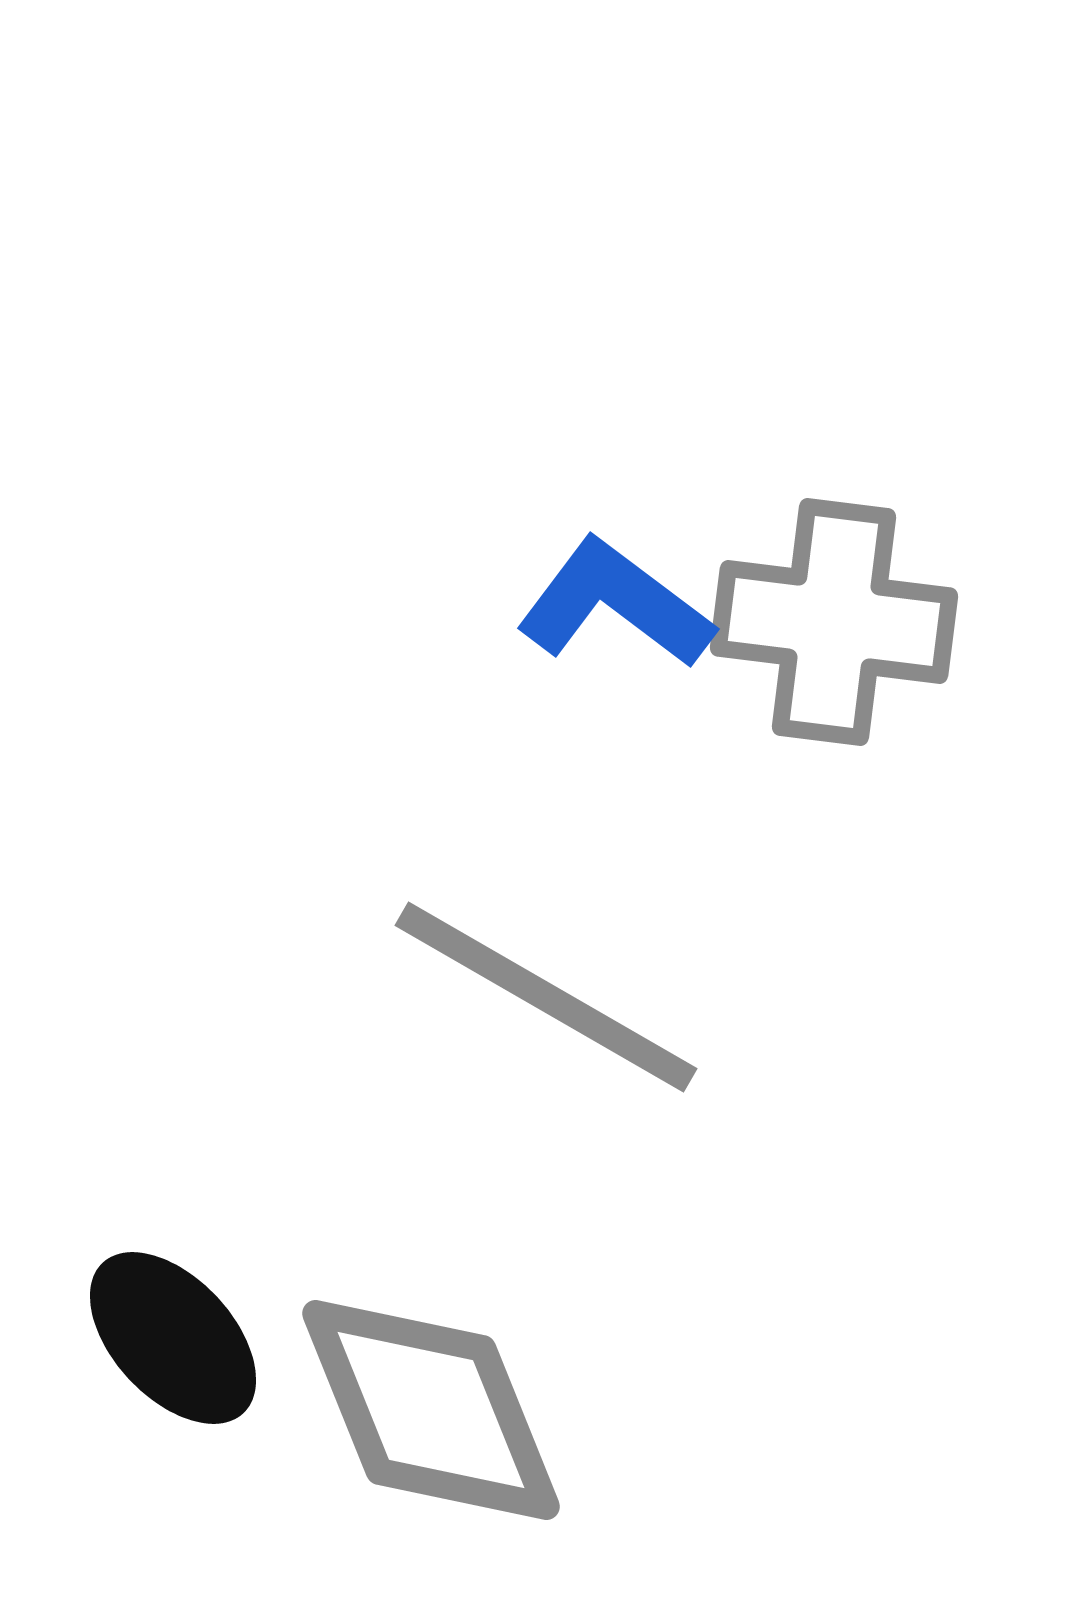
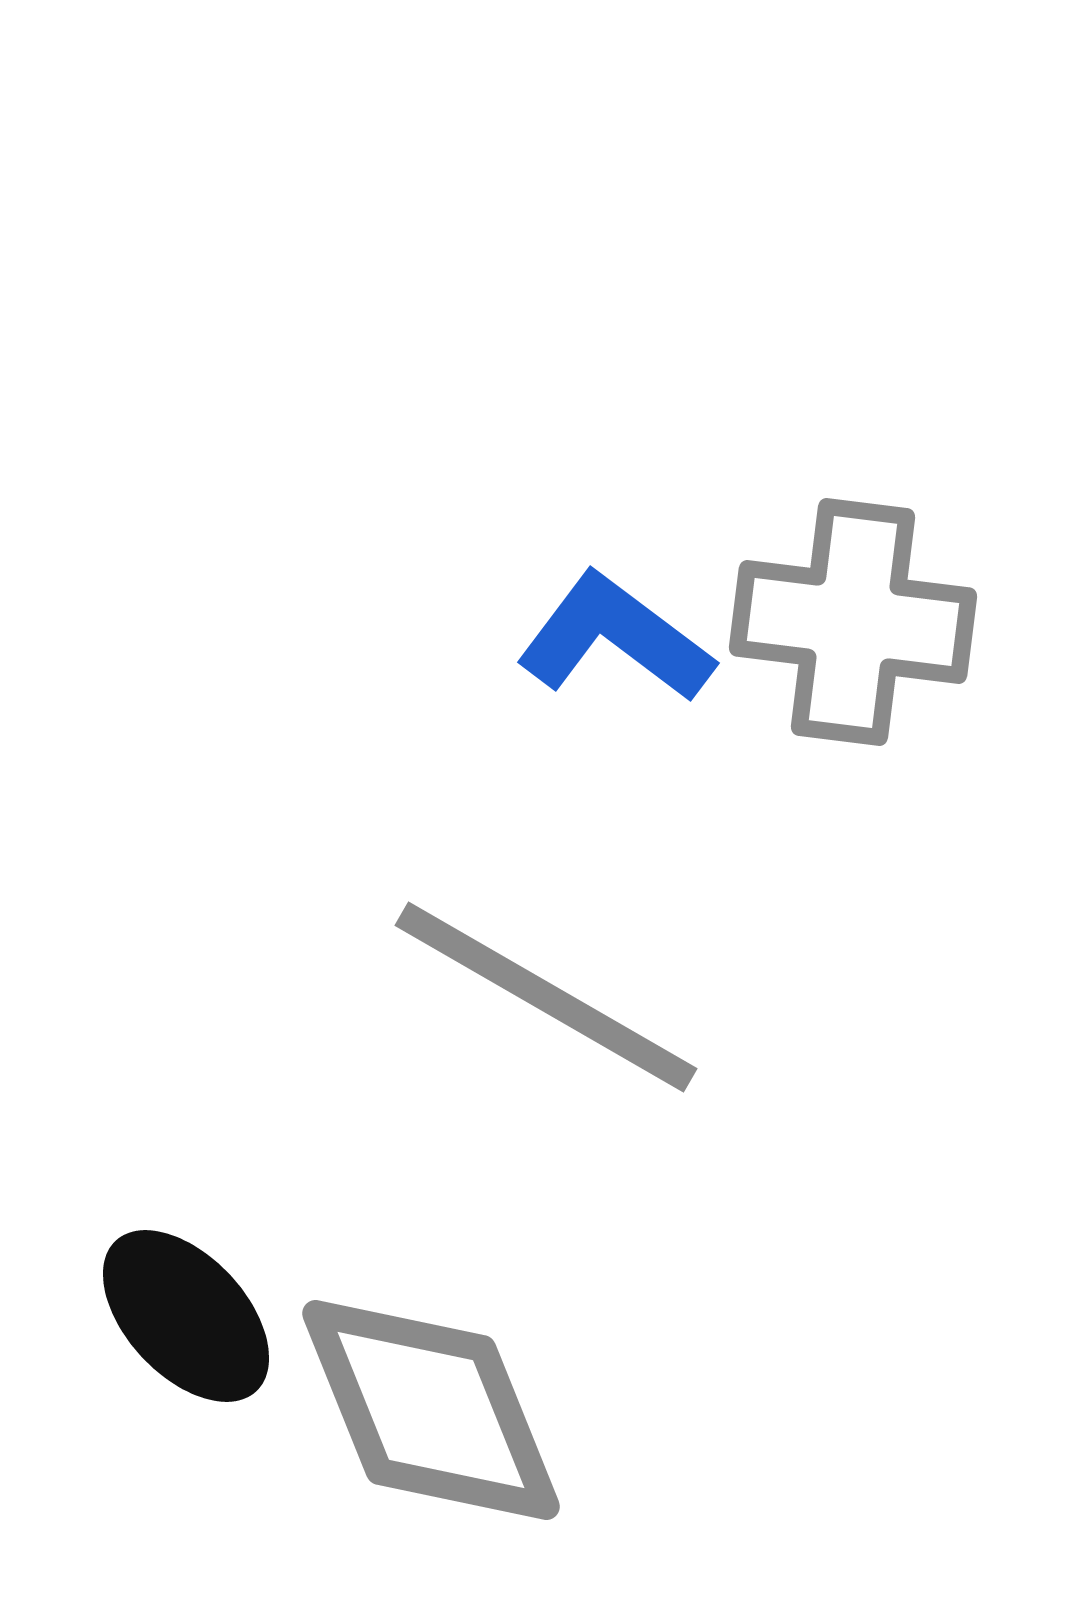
blue L-shape: moved 34 px down
gray cross: moved 19 px right
black ellipse: moved 13 px right, 22 px up
